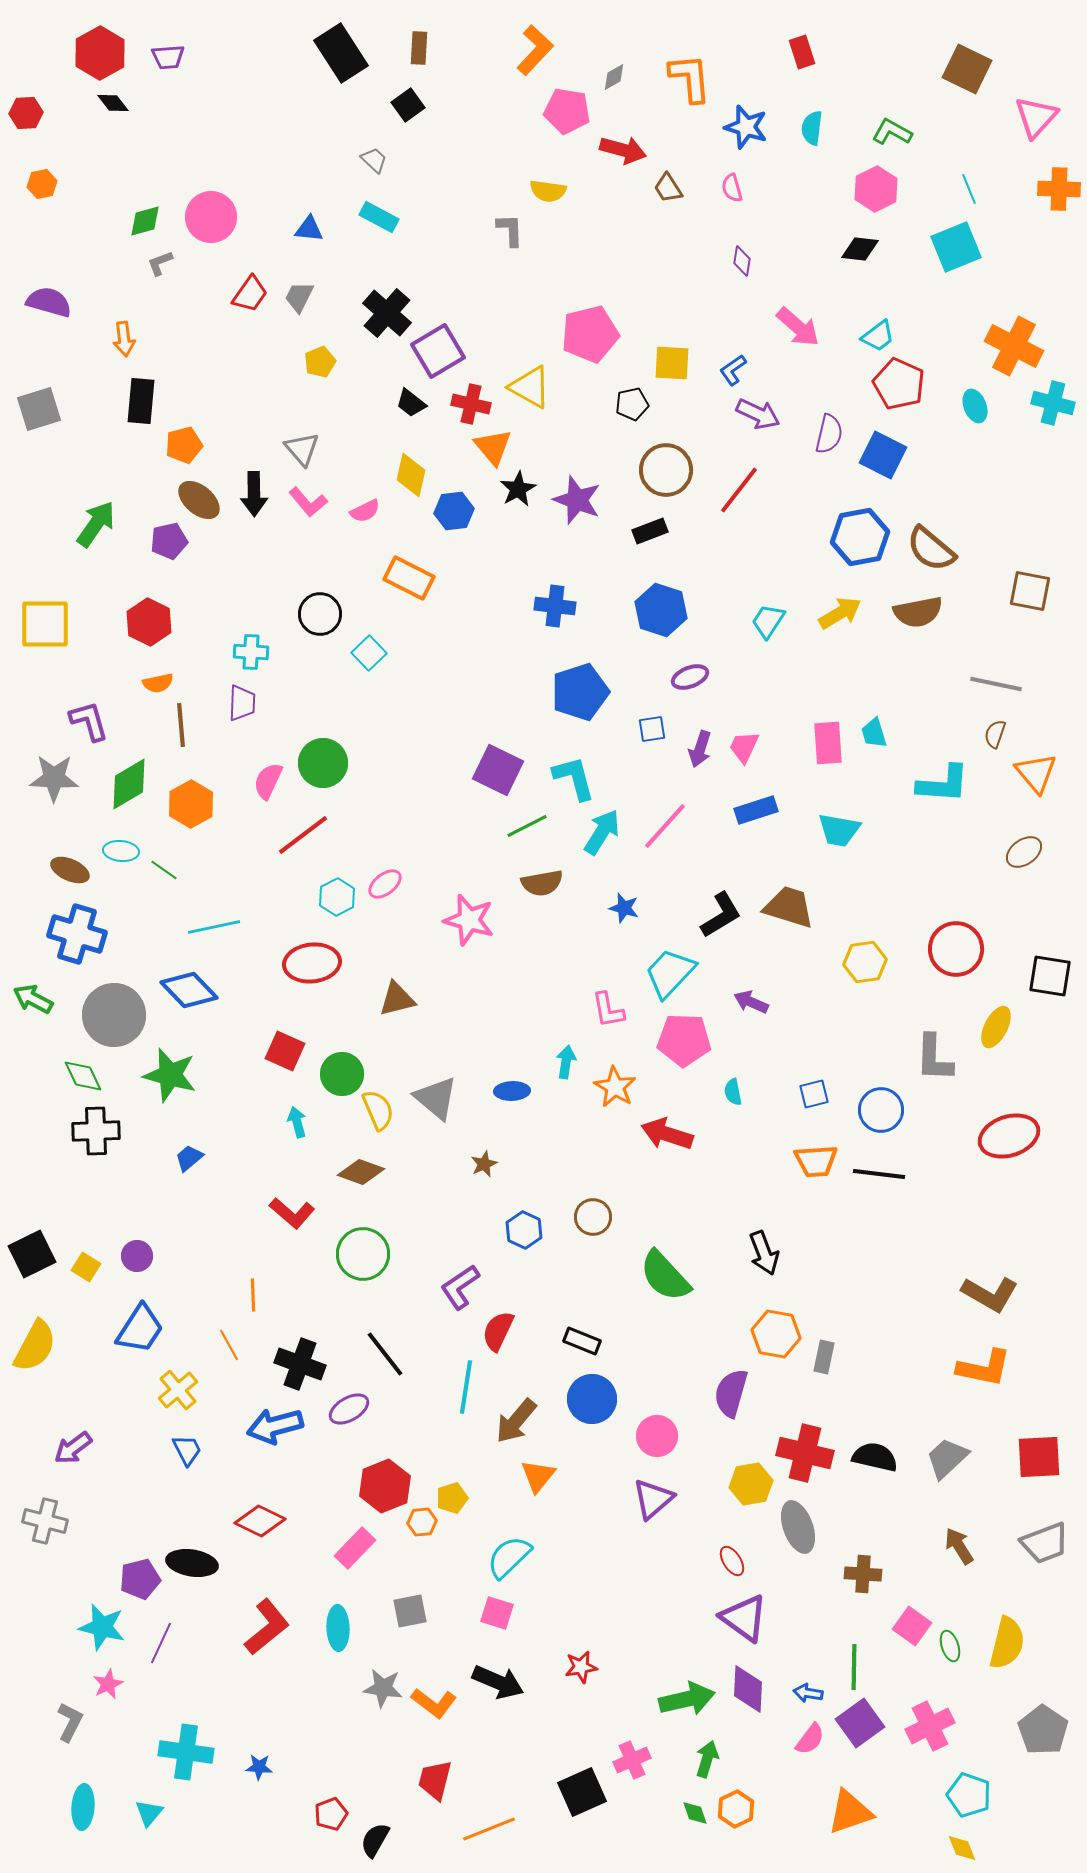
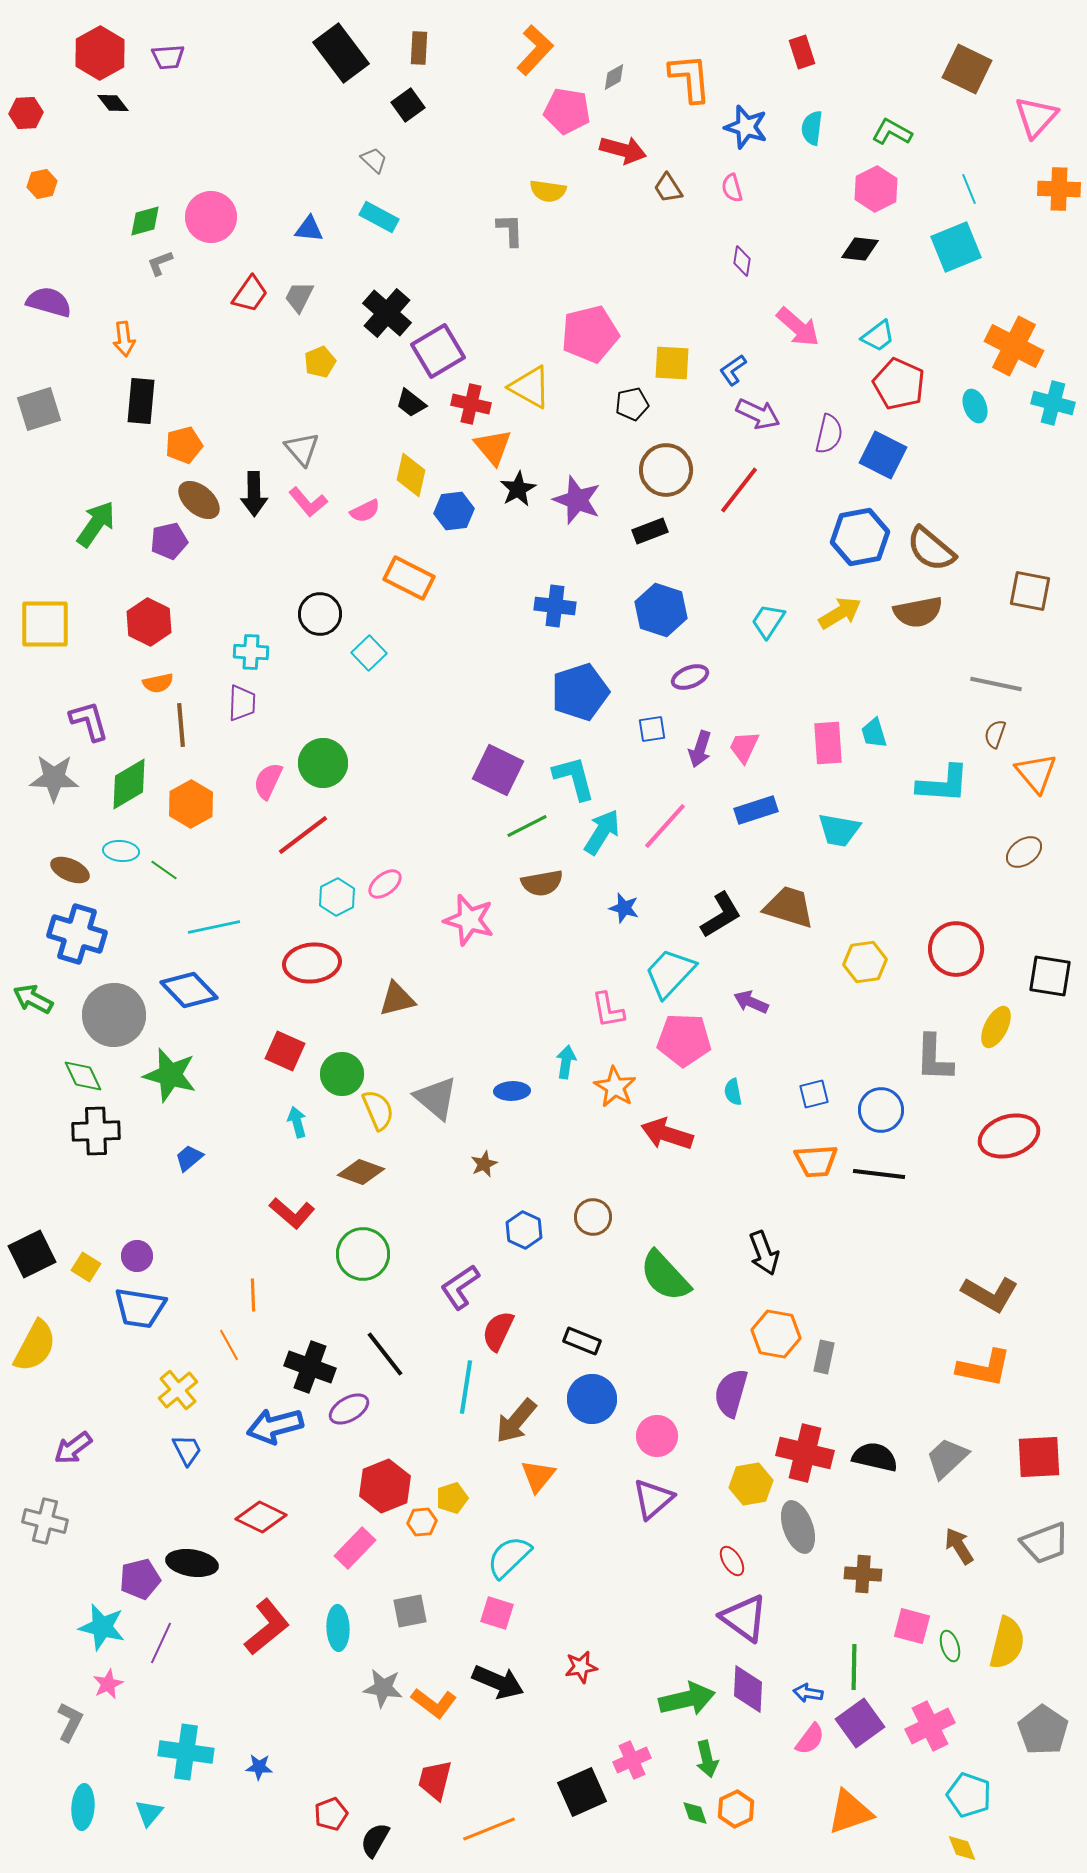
black rectangle at (341, 53): rotated 4 degrees counterclockwise
blue trapezoid at (140, 1329): moved 21 px up; rotated 66 degrees clockwise
black cross at (300, 1364): moved 10 px right, 3 px down
red diamond at (260, 1521): moved 1 px right, 4 px up
pink square at (912, 1626): rotated 21 degrees counterclockwise
green arrow at (707, 1759): rotated 150 degrees clockwise
